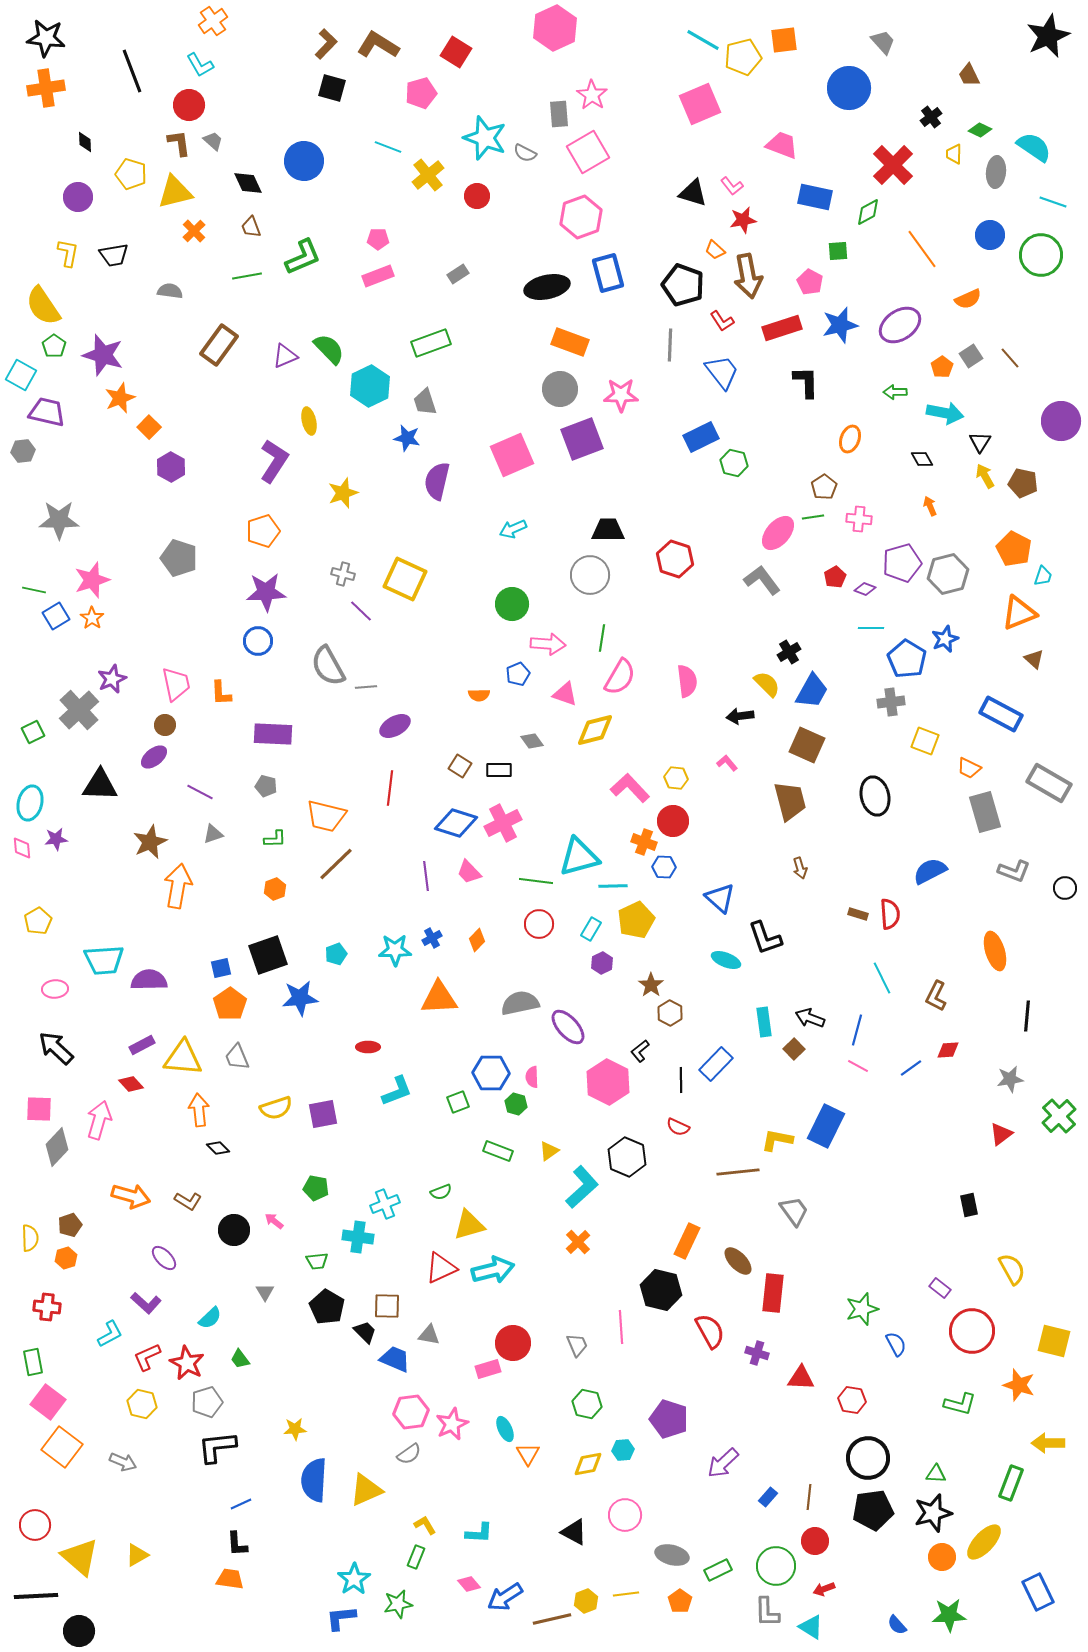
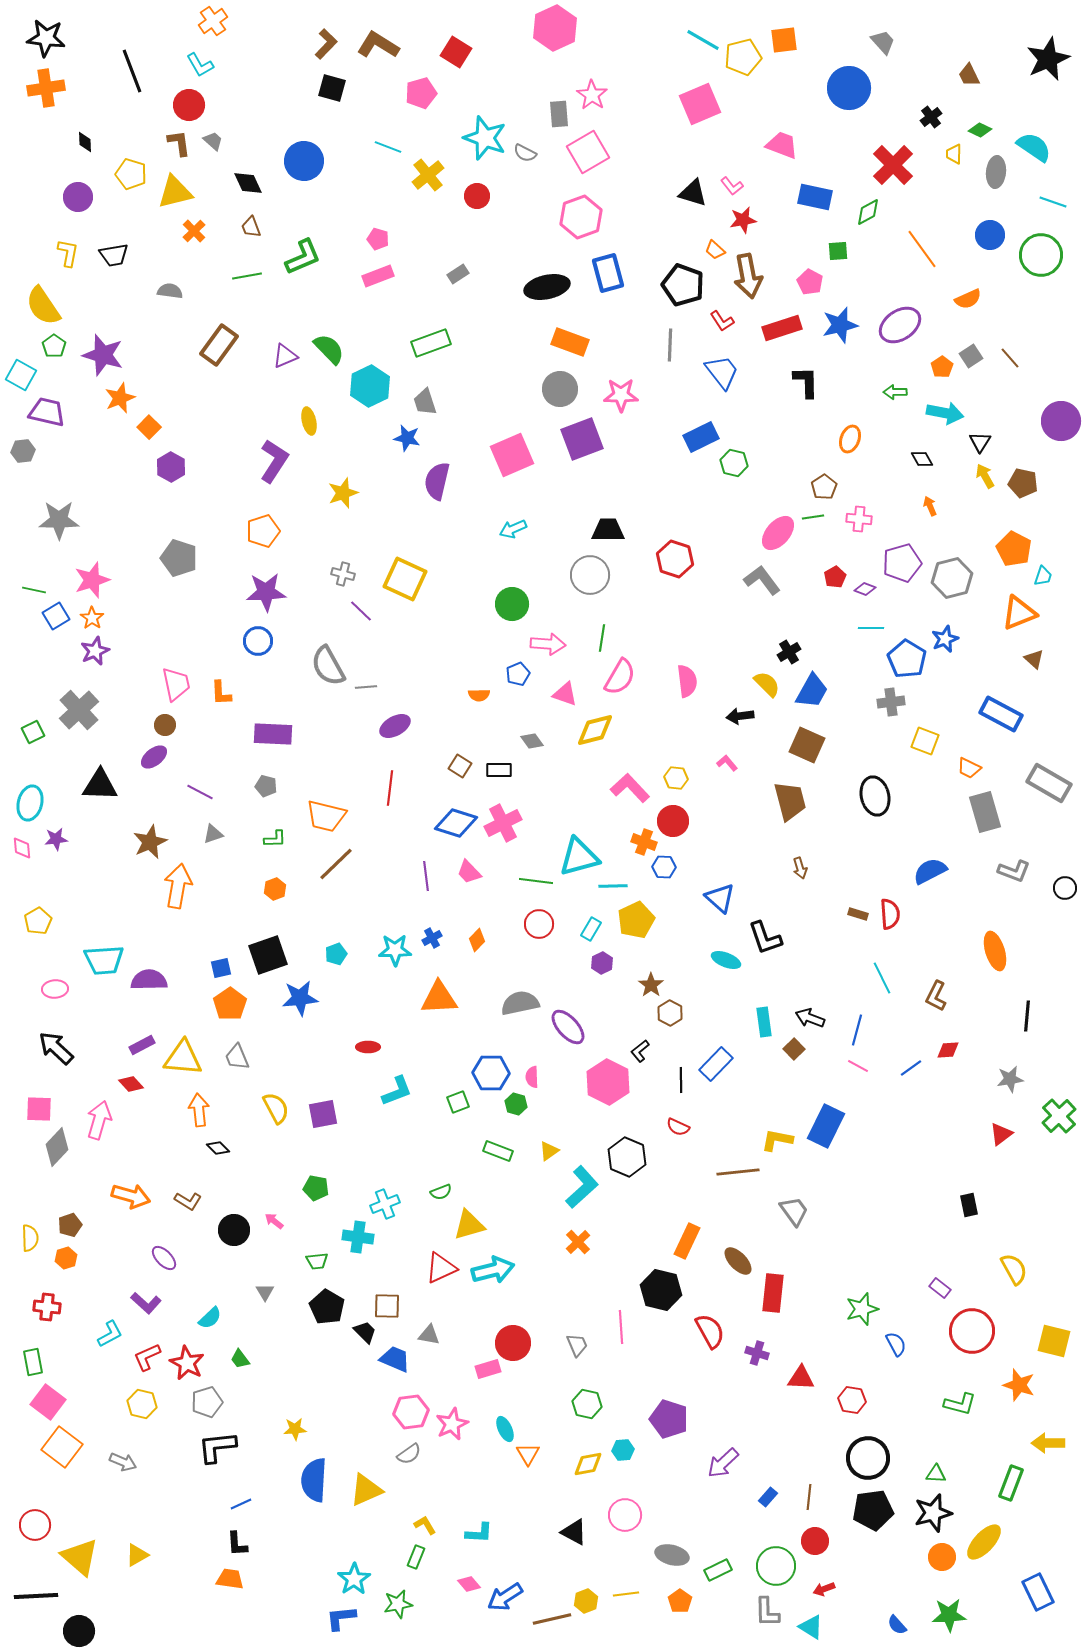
black star at (1048, 36): moved 23 px down
pink pentagon at (378, 239): rotated 15 degrees clockwise
gray hexagon at (948, 574): moved 4 px right, 4 px down
purple star at (112, 679): moved 17 px left, 28 px up
yellow semicircle at (276, 1108): rotated 100 degrees counterclockwise
yellow semicircle at (1012, 1269): moved 2 px right
